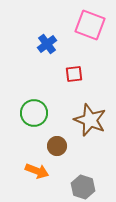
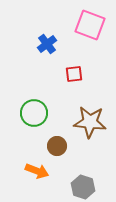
brown star: moved 2 px down; rotated 16 degrees counterclockwise
